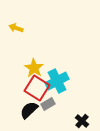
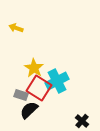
red square: moved 2 px right
gray rectangle: moved 27 px left, 9 px up; rotated 48 degrees clockwise
